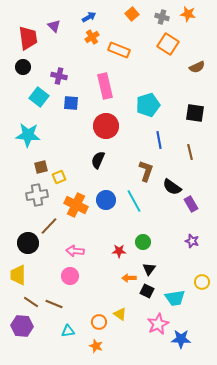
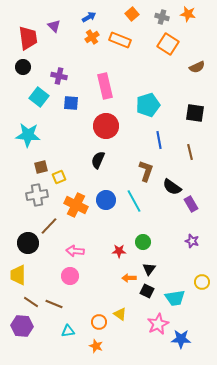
orange rectangle at (119, 50): moved 1 px right, 10 px up
